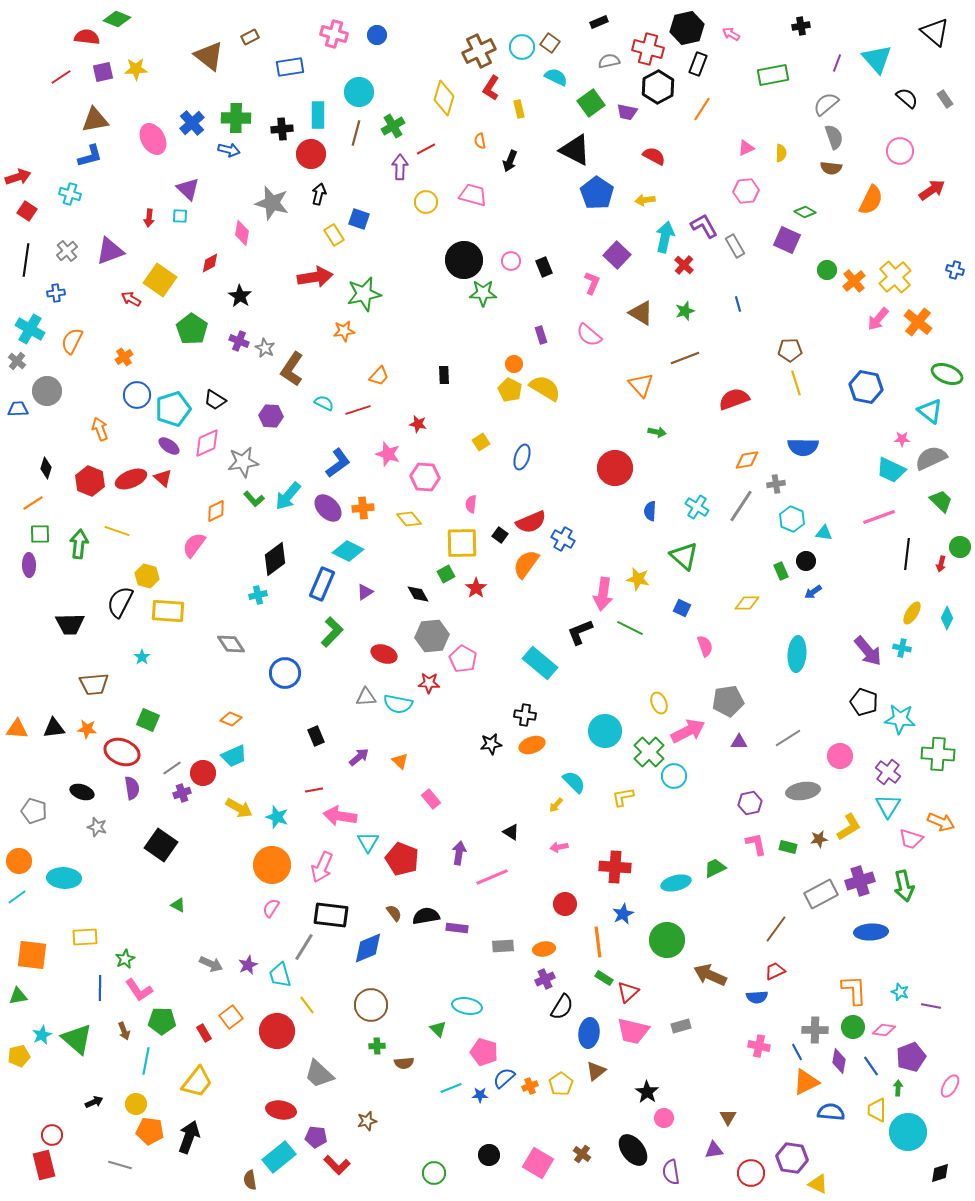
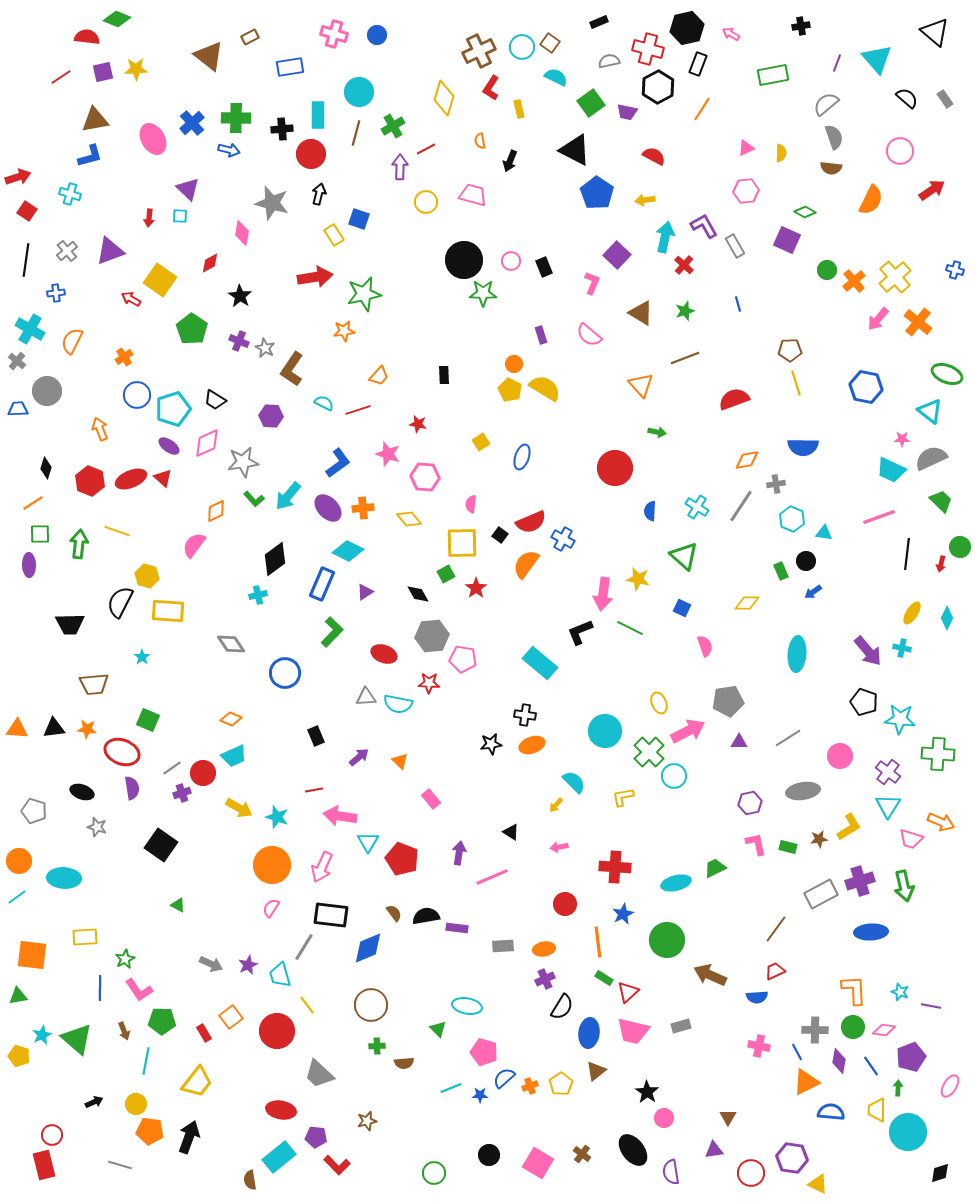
pink pentagon at (463, 659): rotated 20 degrees counterclockwise
yellow pentagon at (19, 1056): rotated 30 degrees clockwise
